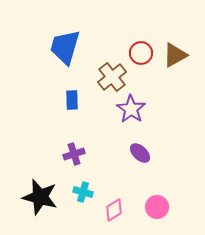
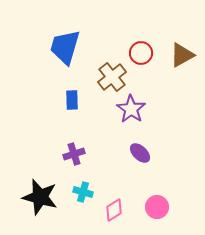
brown triangle: moved 7 px right
